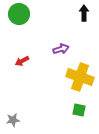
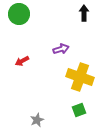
green square: rotated 32 degrees counterclockwise
gray star: moved 24 px right; rotated 16 degrees counterclockwise
